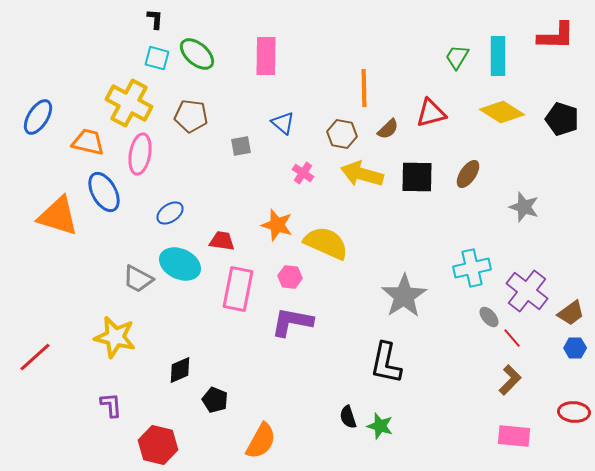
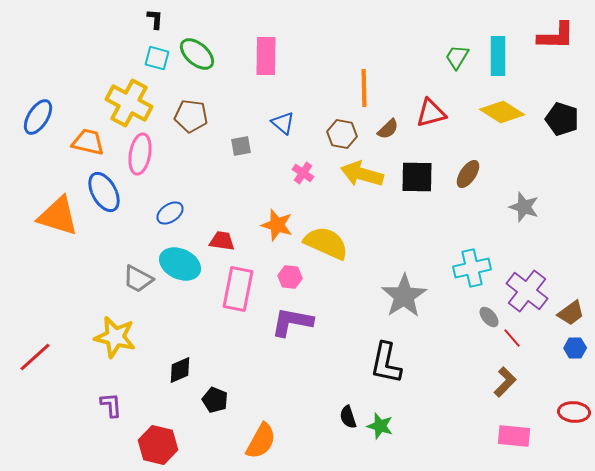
brown L-shape at (510, 380): moved 5 px left, 2 px down
